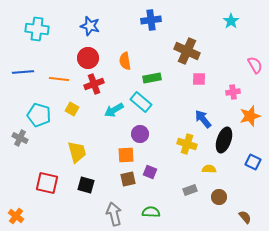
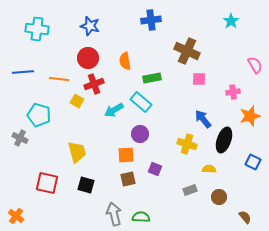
yellow square: moved 5 px right, 8 px up
purple square: moved 5 px right, 3 px up
green semicircle: moved 10 px left, 5 px down
